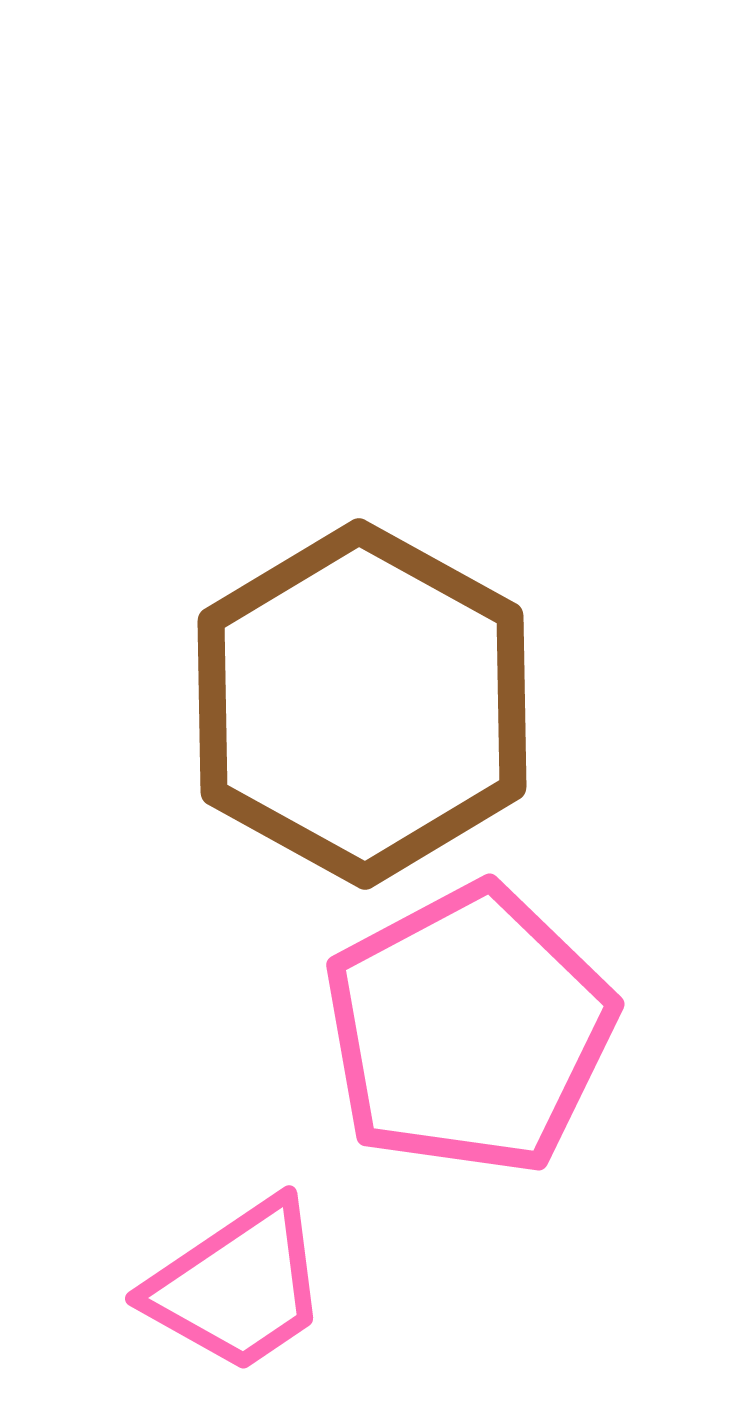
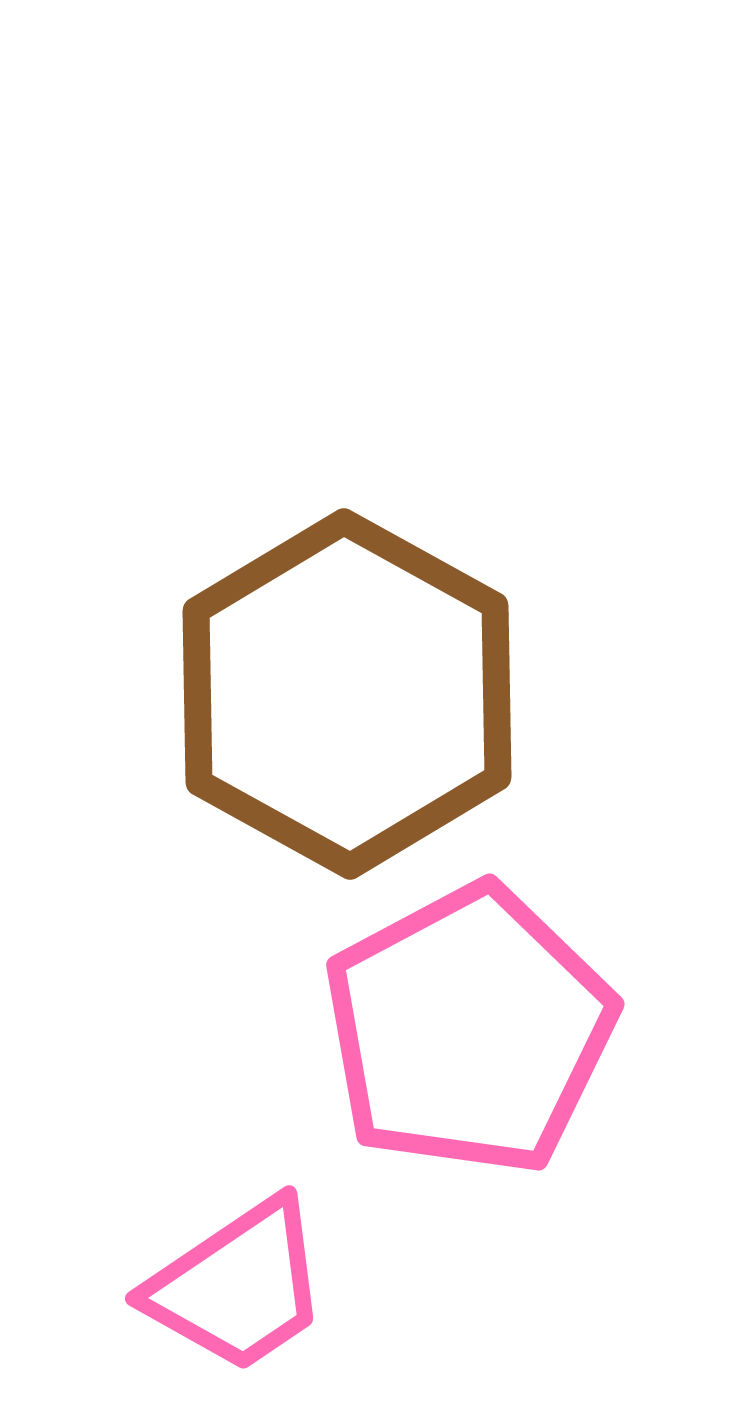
brown hexagon: moved 15 px left, 10 px up
